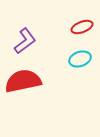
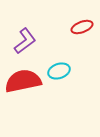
cyan ellipse: moved 21 px left, 12 px down
